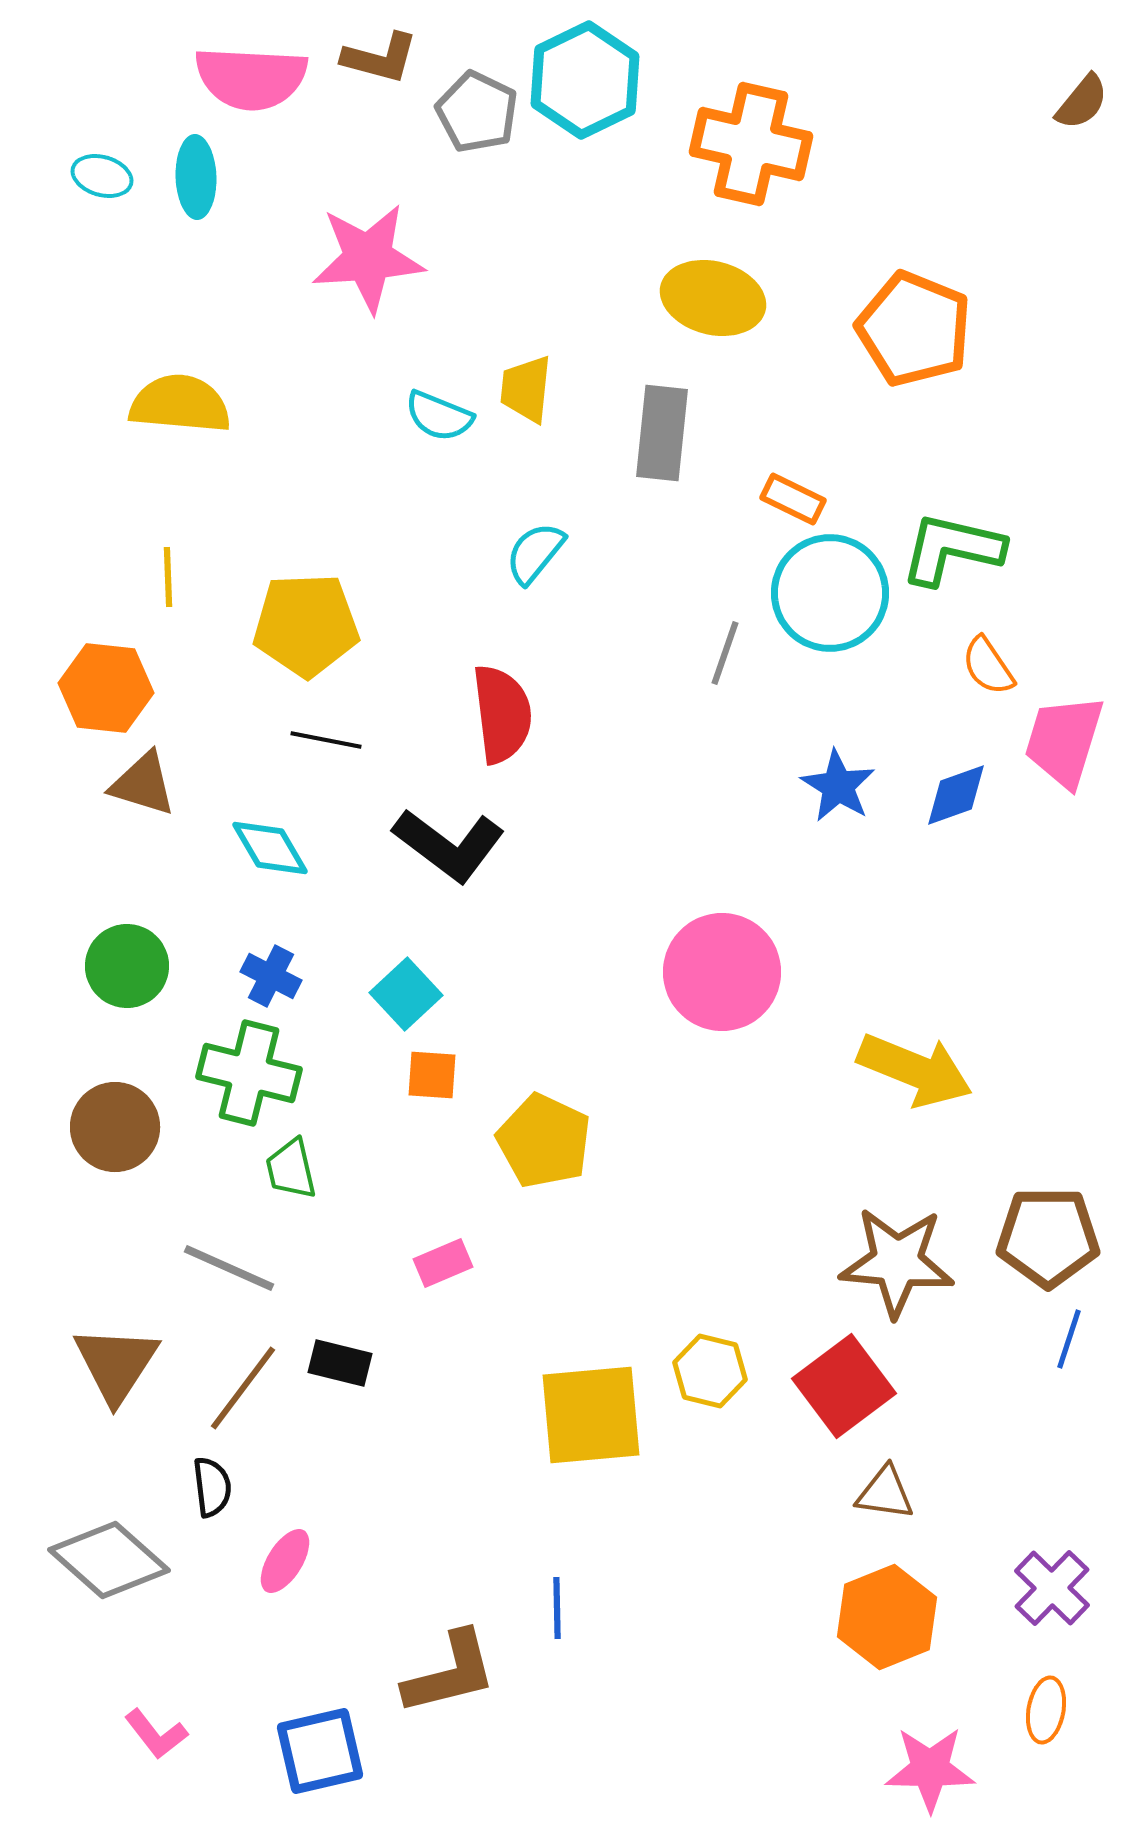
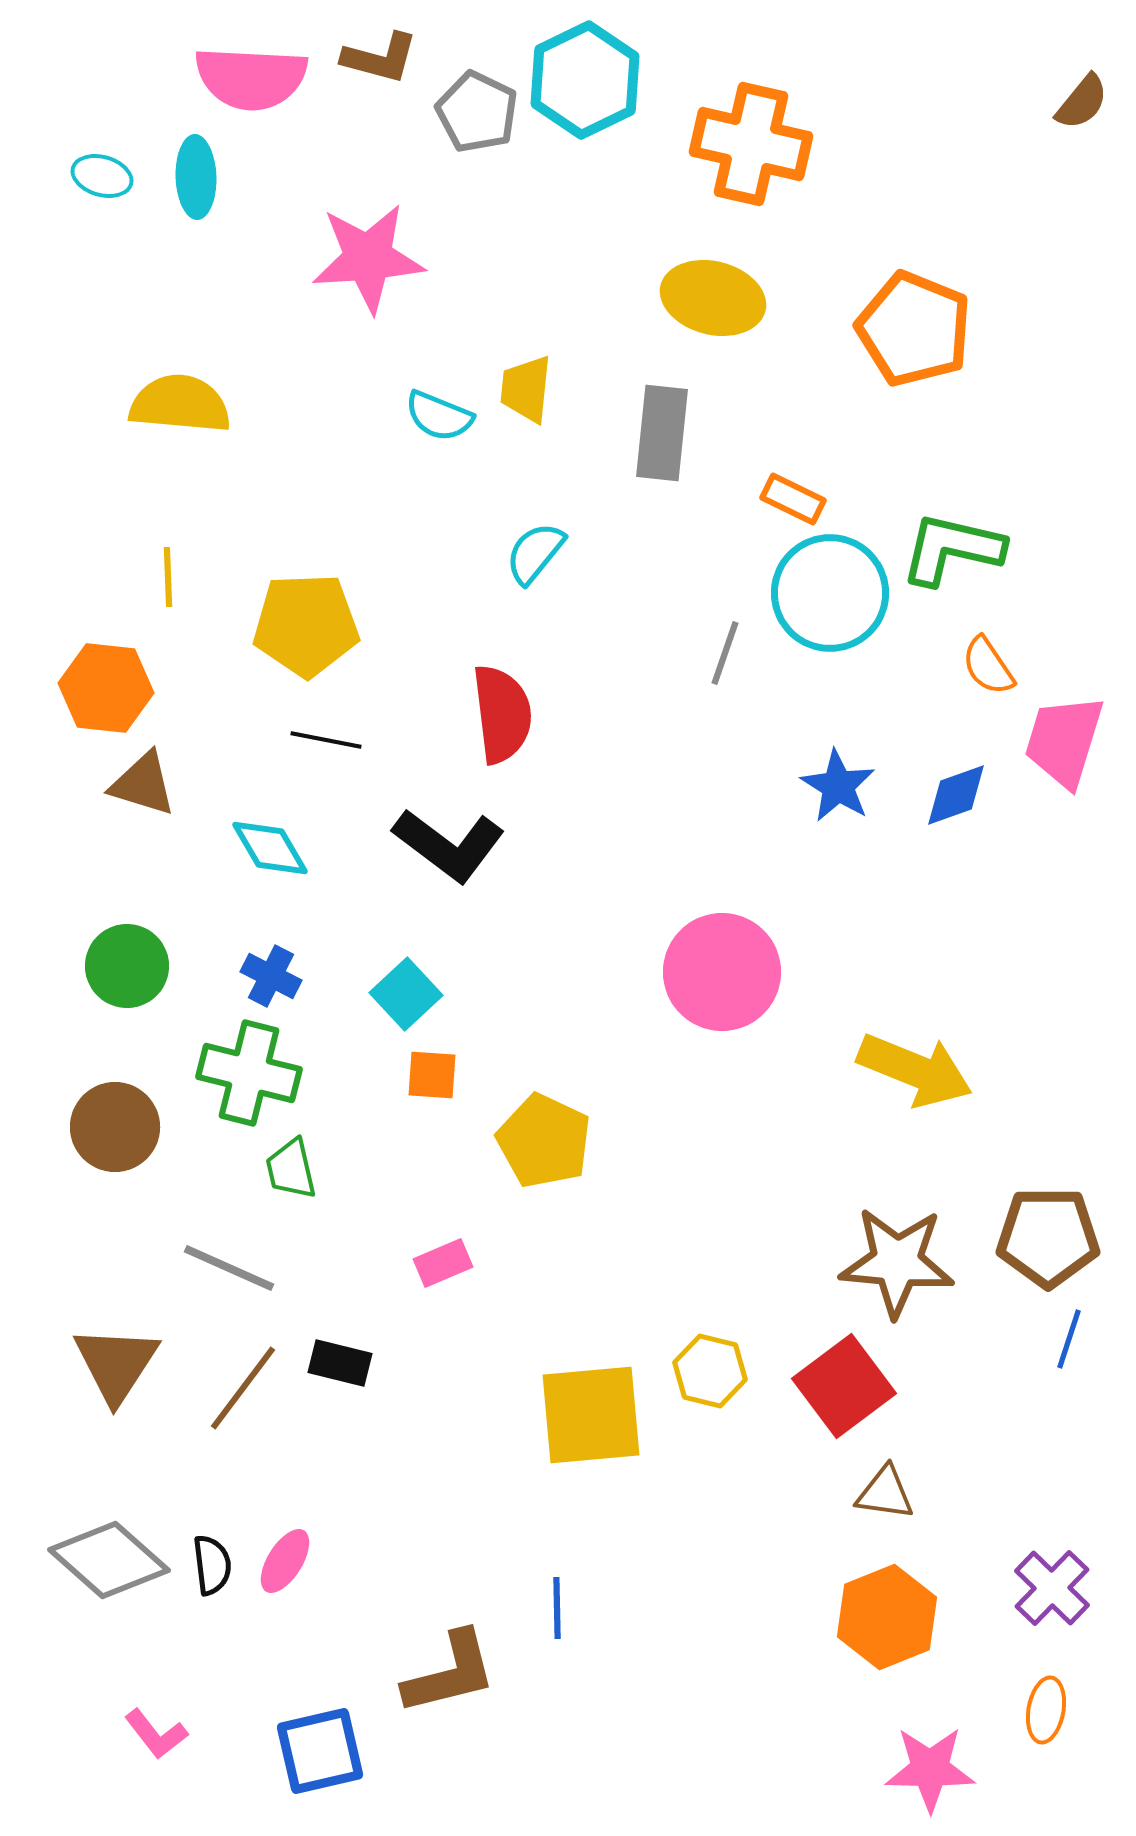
black semicircle at (212, 1487): moved 78 px down
